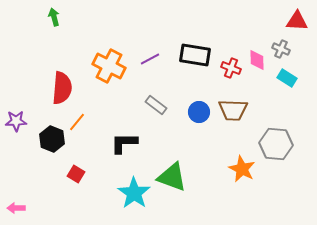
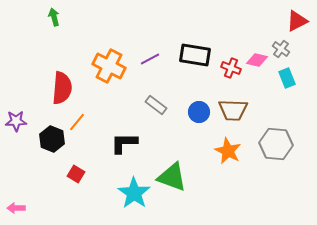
red triangle: rotated 30 degrees counterclockwise
gray cross: rotated 12 degrees clockwise
pink diamond: rotated 75 degrees counterclockwise
cyan rectangle: rotated 36 degrees clockwise
orange star: moved 14 px left, 18 px up
